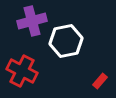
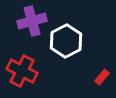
white hexagon: rotated 16 degrees counterclockwise
red rectangle: moved 2 px right, 4 px up
